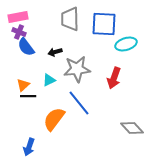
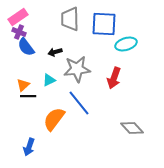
pink rectangle: rotated 24 degrees counterclockwise
